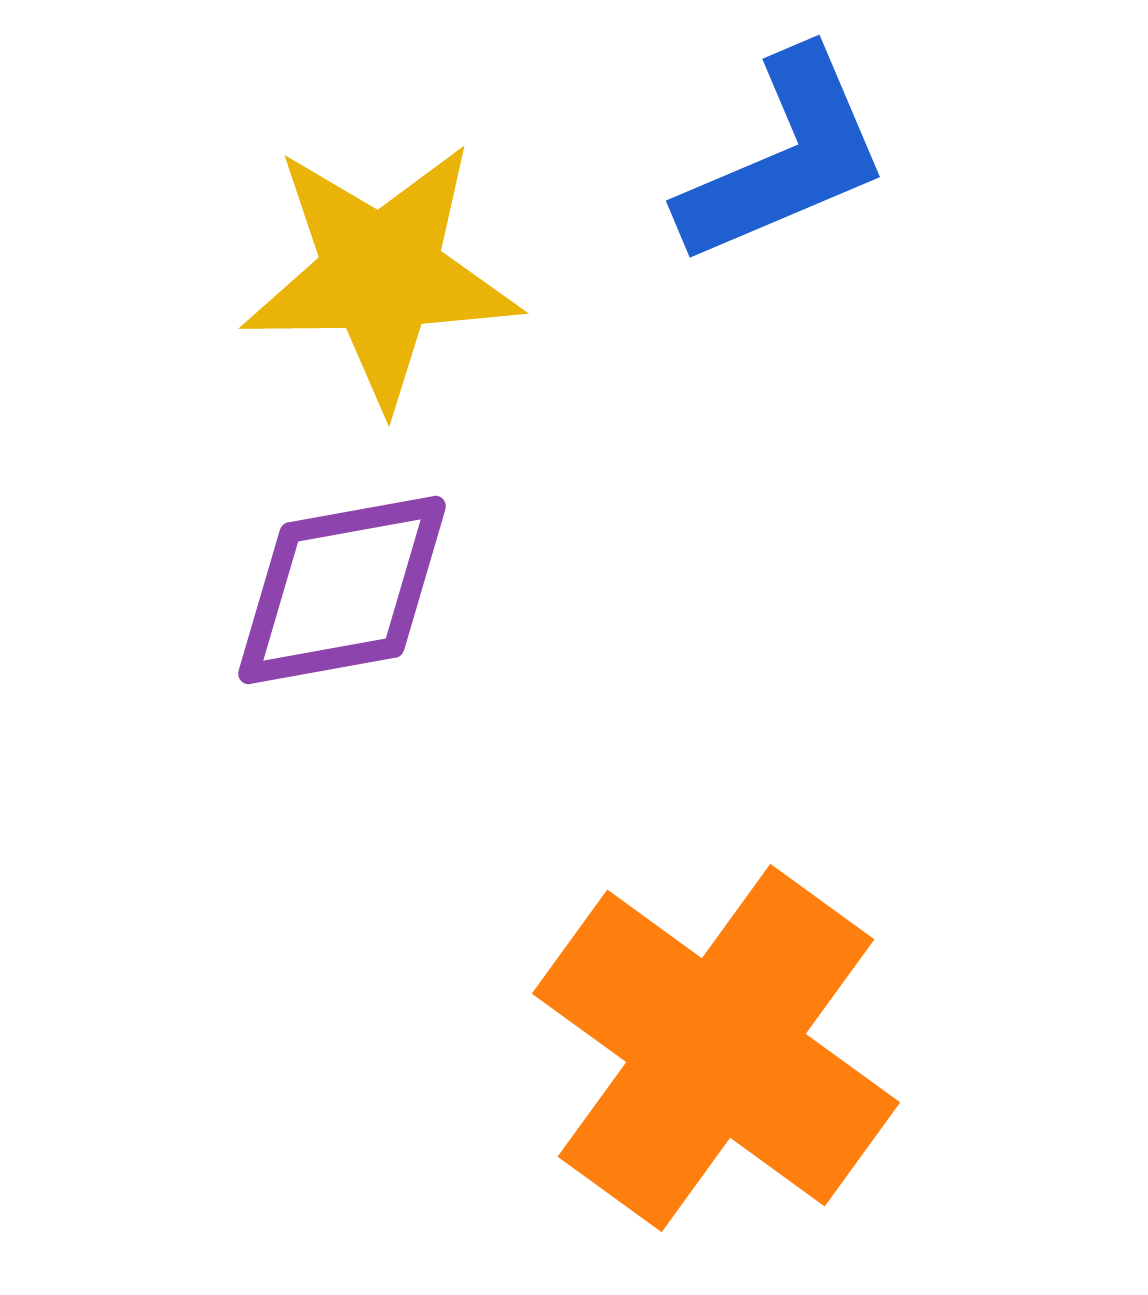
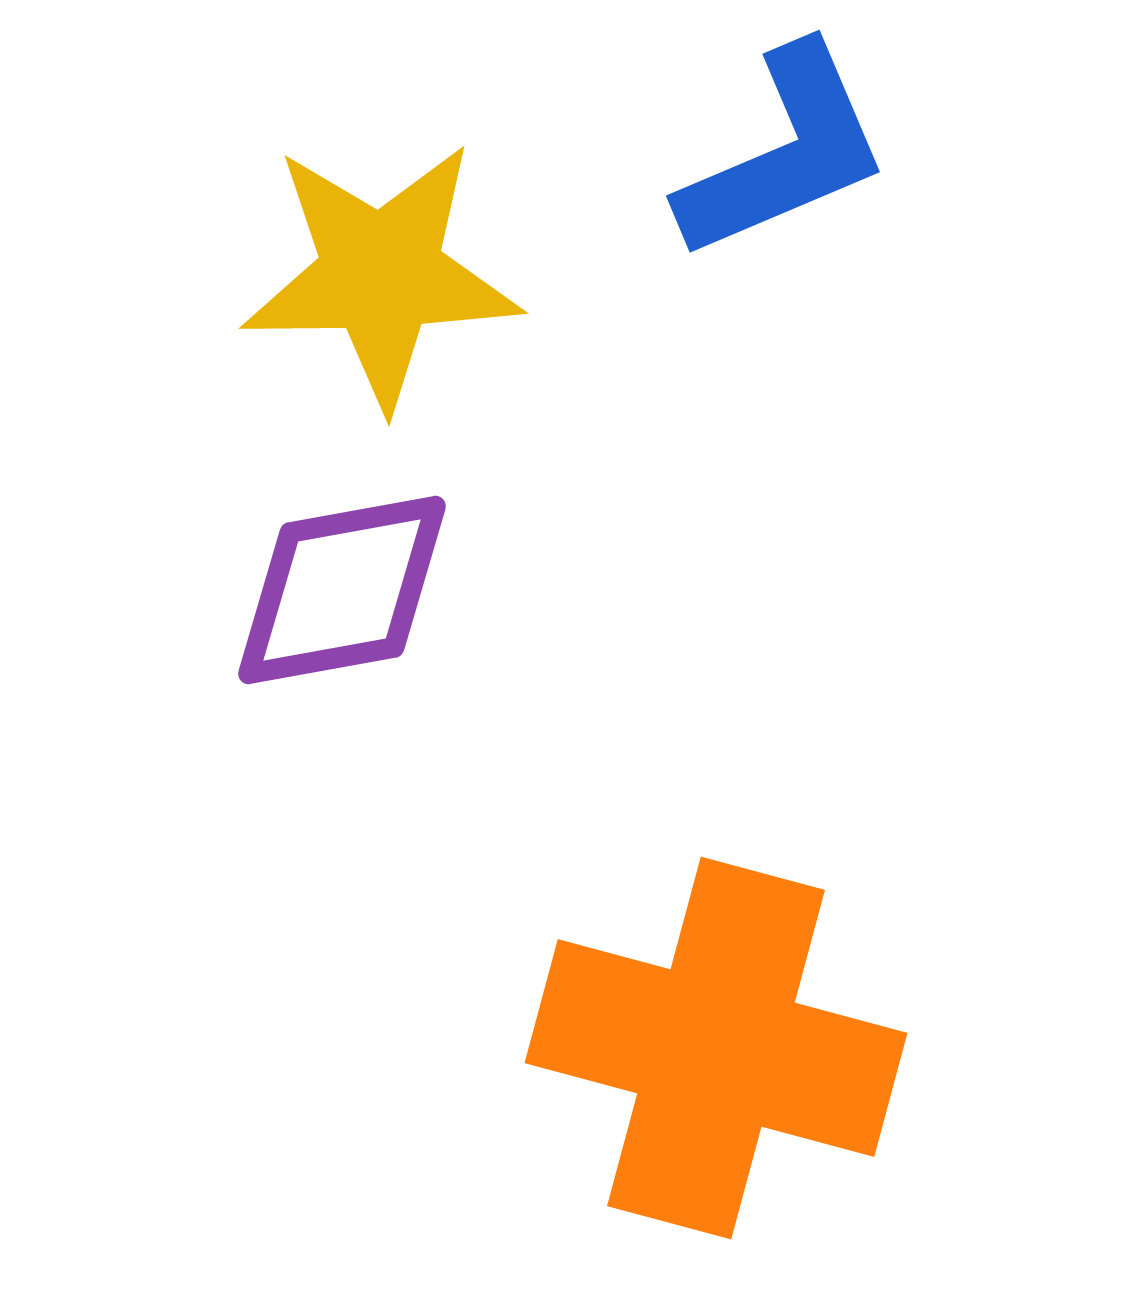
blue L-shape: moved 5 px up
orange cross: rotated 21 degrees counterclockwise
